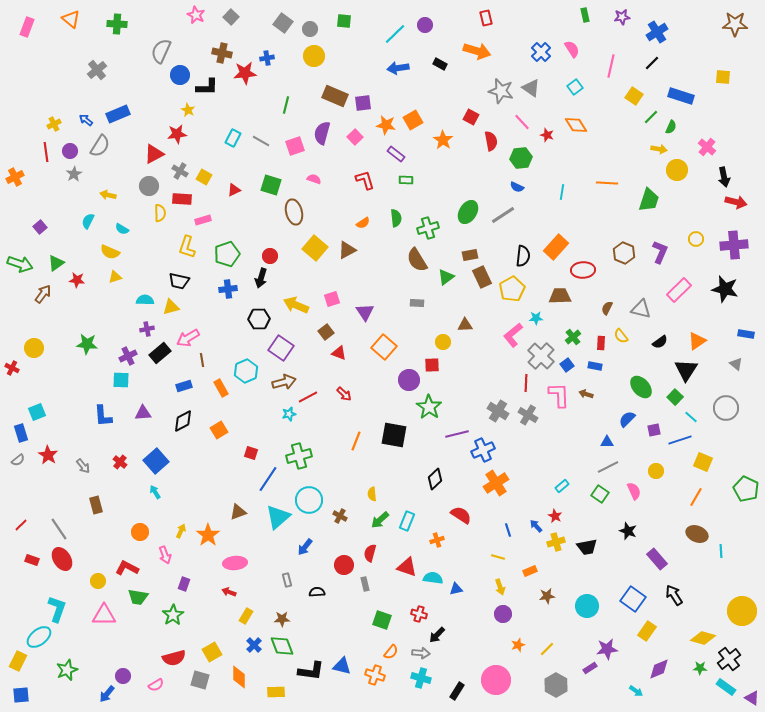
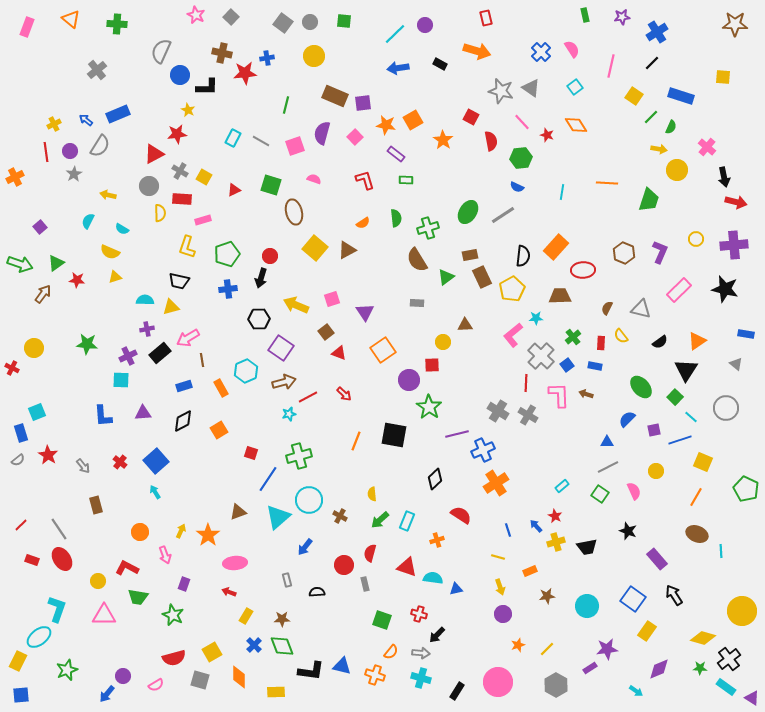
gray circle at (310, 29): moved 7 px up
orange square at (384, 347): moved 1 px left, 3 px down; rotated 15 degrees clockwise
green star at (173, 615): rotated 15 degrees counterclockwise
pink circle at (496, 680): moved 2 px right, 2 px down
